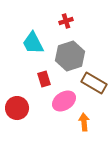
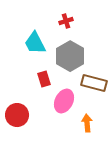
cyan trapezoid: moved 2 px right
gray hexagon: rotated 12 degrees counterclockwise
brown rectangle: rotated 15 degrees counterclockwise
pink ellipse: rotated 30 degrees counterclockwise
red circle: moved 7 px down
orange arrow: moved 3 px right, 1 px down
